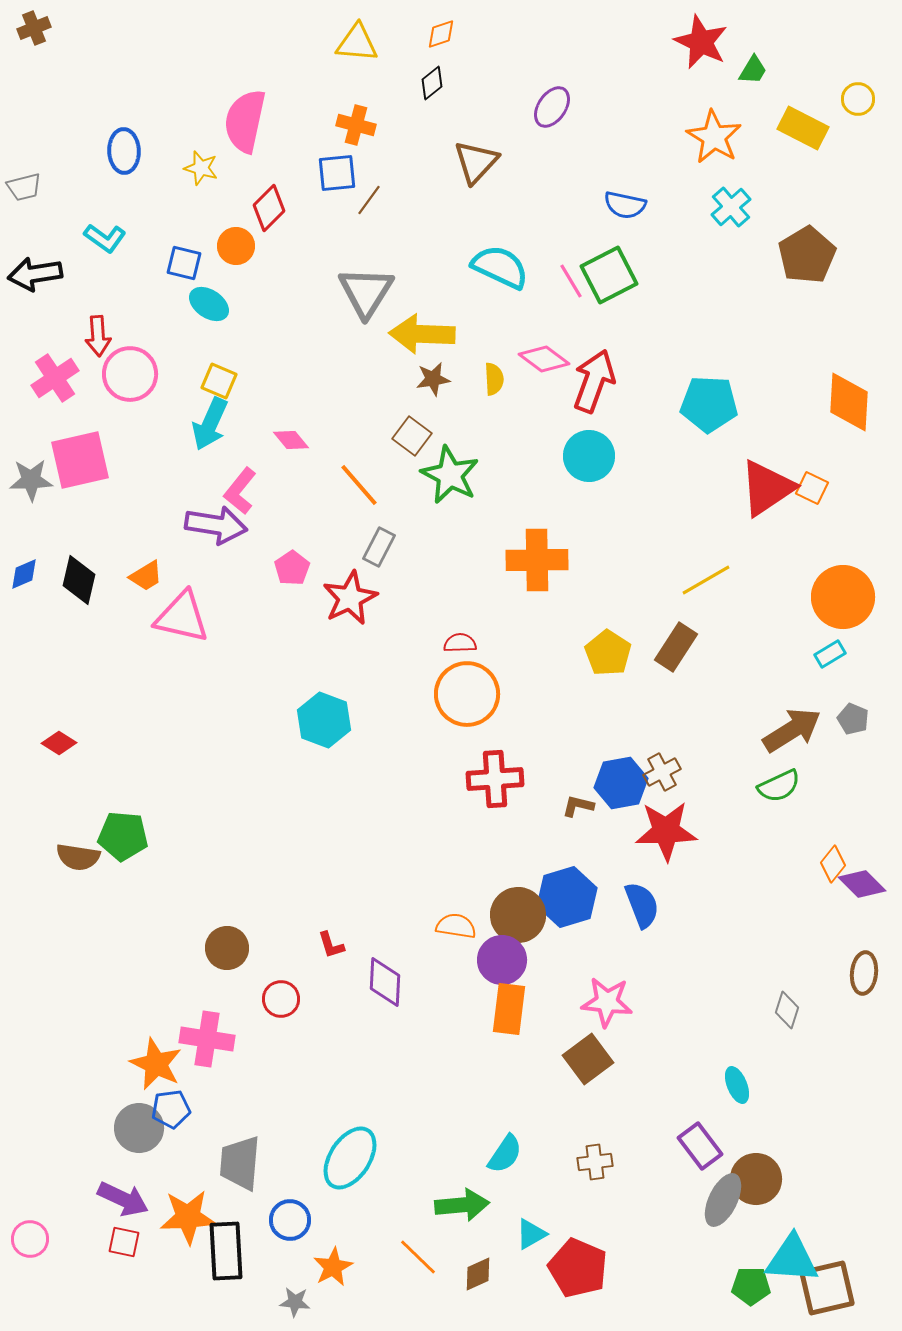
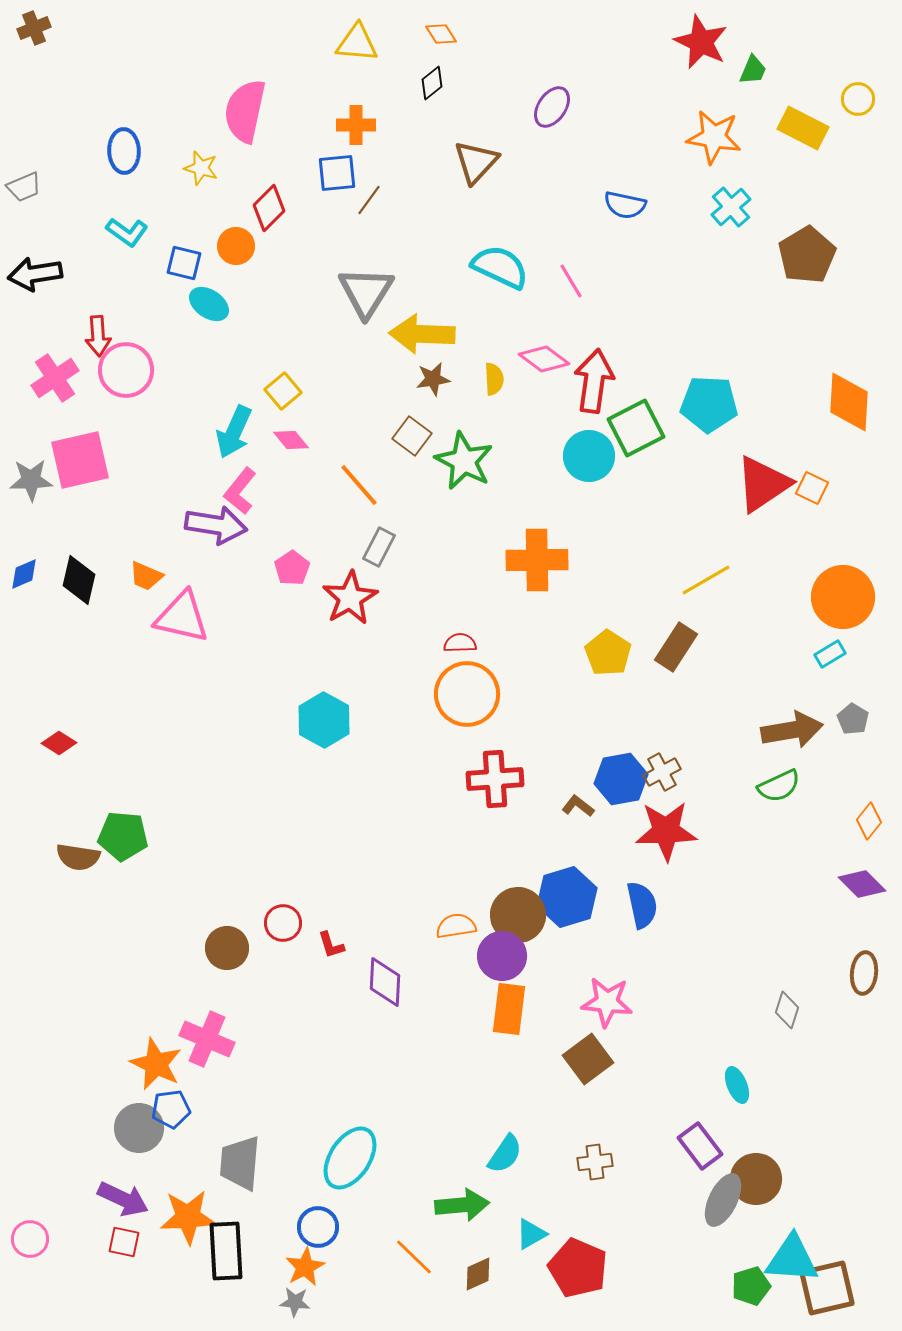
orange diamond at (441, 34): rotated 76 degrees clockwise
green trapezoid at (753, 70): rotated 8 degrees counterclockwise
pink semicircle at (245, 121): moved 10 px up
orange cross at (356, 125): rotated 15 degrees counterclockwise
orange star at (714, 137): rotated 22 degrees counterclockwise
gray trapezoid at (24, 187): rotated 9 degrees counterclockwise
cyan L-shape at (105, 238): moved 22 px right, 6 px up
green square at (609, 275): moved 27 px right, 153 px down
pink circle at (130, 374): moved 4 px left, 4 px up
yellow square at (219, 381): moved 64 px right, 10 px down; rotated 27 degrees clockwise
red arrow at (594, 381): rotated 12 degrees counterclockwise
cyan arrow at (210, 424): moved 24 px right, 8 px down
green star at (450, 475): moved 14 px right, 14 px up
red triangle at (767, 488): moved 4 px left, 4 px up
orange trapezoid at (146, 576): rotated 54 degrees clockwise
red star at (350, 598): rotated 4 degrees counterclockwise
gray pentagon at (853, 719): rotated 8 degrees clockwise
cyan hexagon at (324, 720): rotated 8 degrees clockwise
brown arrow at (792, 730): rotated 22 degrees clockwise
blue hexagon at (621, 783): moved 4 px up
brown L-shape at (578, 806): rotated 24 degrees clockwise
orange diamond at (833, 864): moved 36 px right, 43 px up
blue semicircle at (642, 905): rotated 9 degrees clockwise
orange semicircle at (456, 926): rotated 18 degrees counterclockwise
purple circle at (502, 960): moved 4 px up
red circle at (281, 999): moved 2 px right, 76 px up
pink cross at (207, 1039): rotated 14 degrees clockwise
blue circle at (290, 1220): moved 28 px right, 7 px down
orange line at (418, 1257): moved 4 px left
orange star at (333, 1267): moved 28 px left
green pentagon at (751, 1286): rotated 18 degrees counterclockwise
